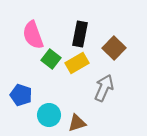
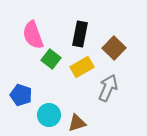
yellow rectangle: moved 5 px right, 4 px down
gray arrow: moved 4 px right
